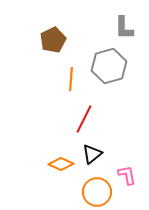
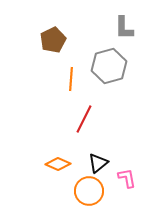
black triangle: moved 6 px right, 9 px down
orange diamond: moved 3 px left
pink L-shape: moved 3 px down
orange circle: moved 8 px left, 1 px up
